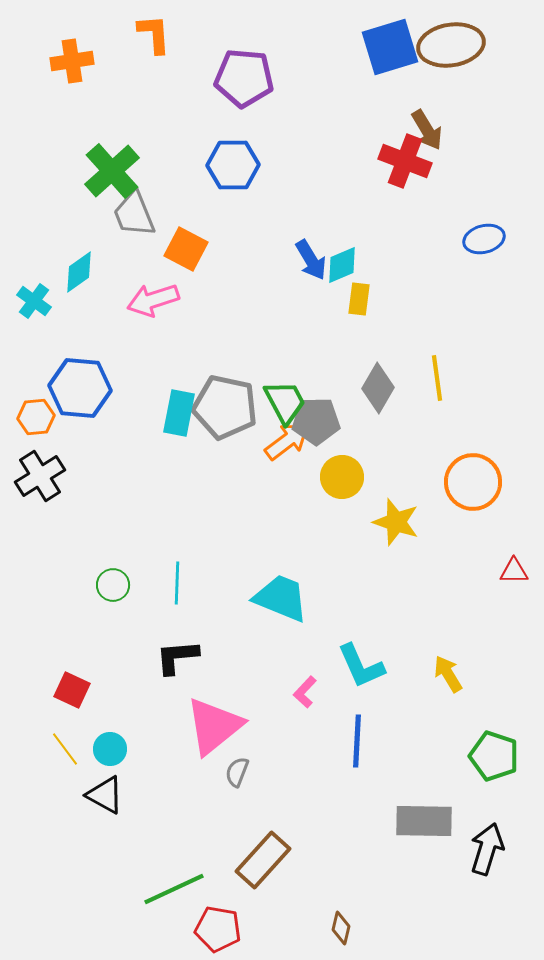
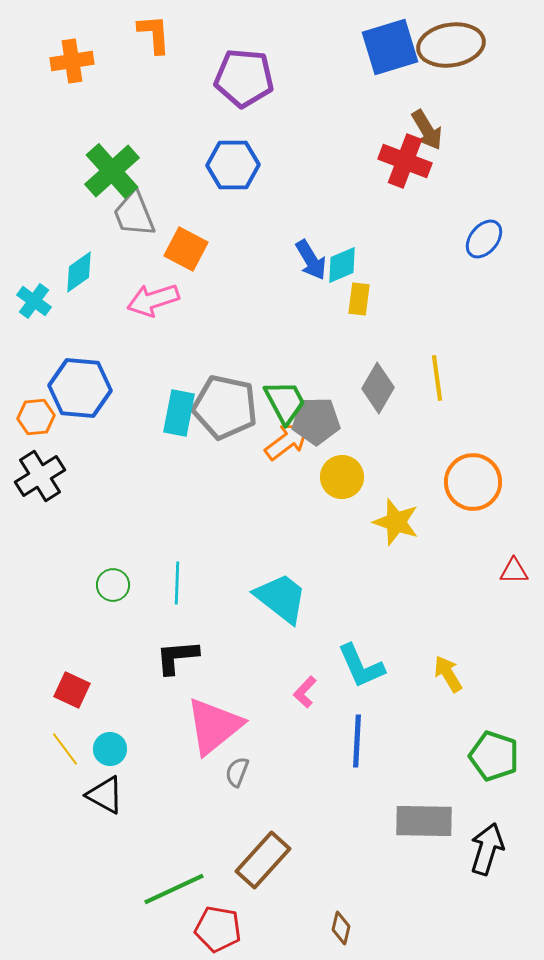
blue ellipse at (484, 239): rotated 36 degrees counterclockwise
cyan trapezoid at (281, 598): rotated 16 degrees clockwise
